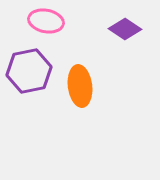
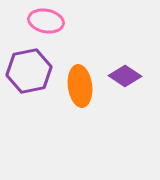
purple diamond: moved 47 px down
